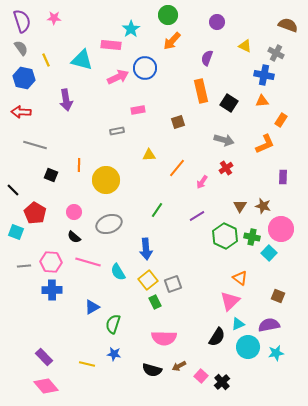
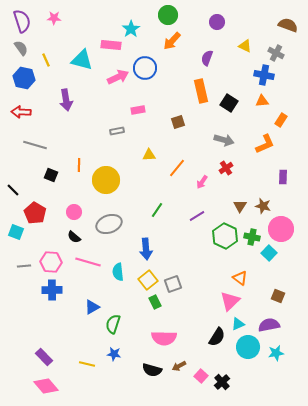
cyan semicircle at (118, 272): rotated 24 degrees clockwise
